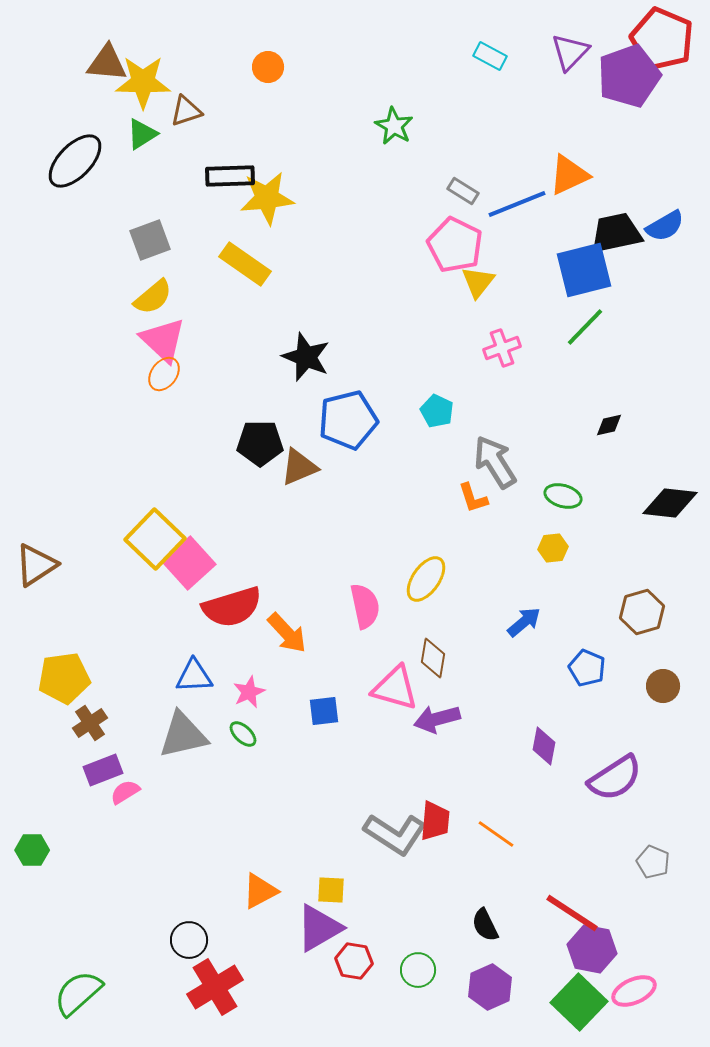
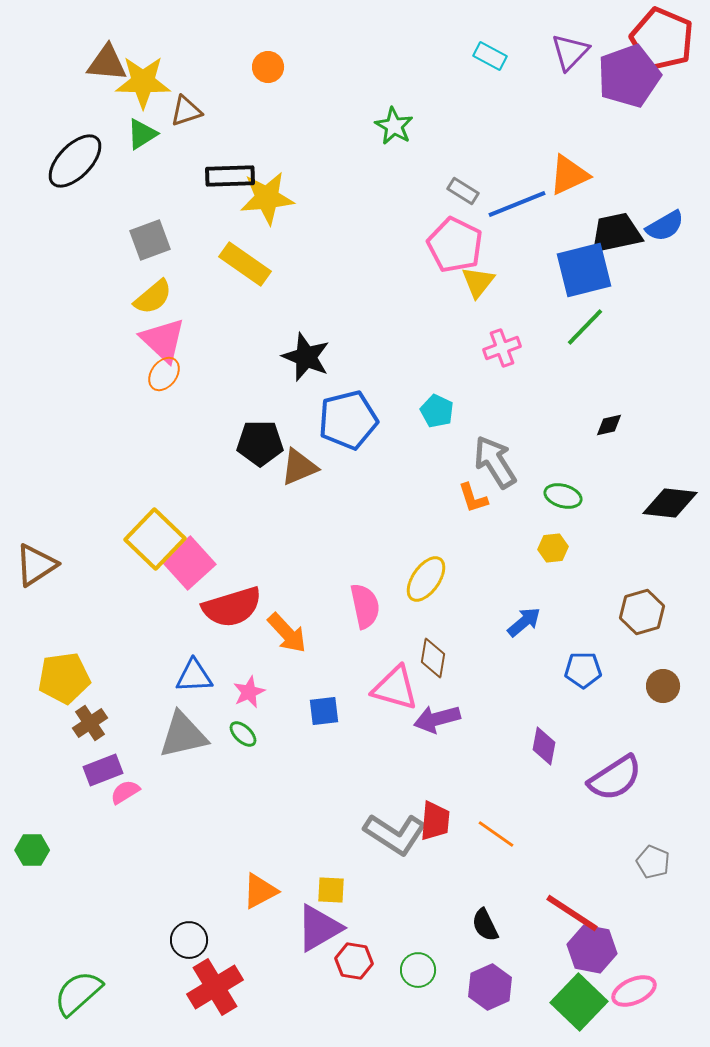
blue pentagon at (587, 668): moved 4 px left, 2 px down; rotated 24 degrees counterclockwise
